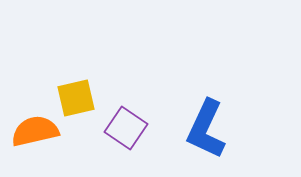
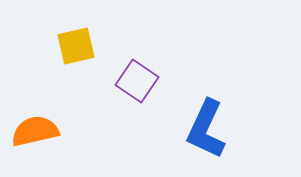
yellow square: moved 52 px up
purple square: moved 11 px right, 47 px up
